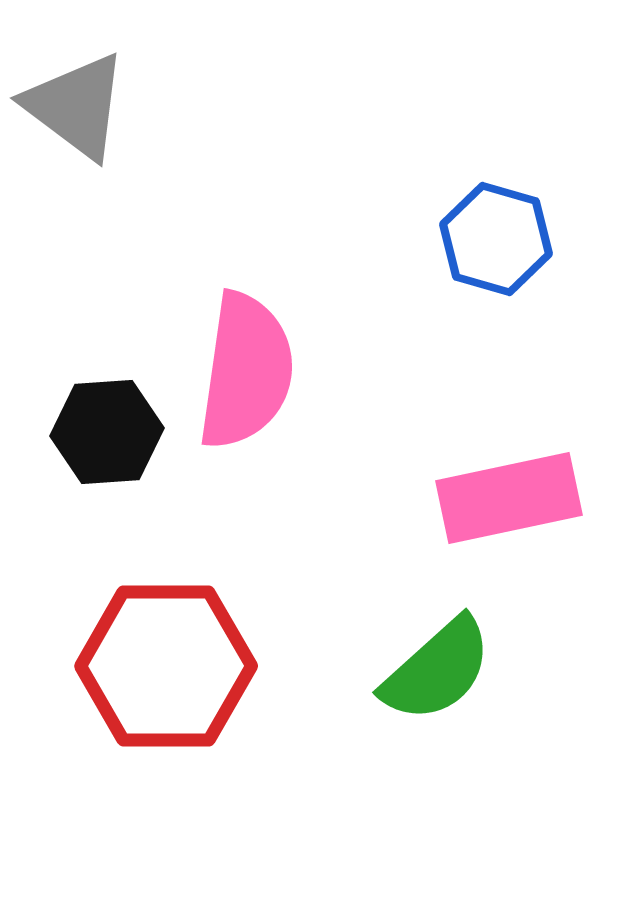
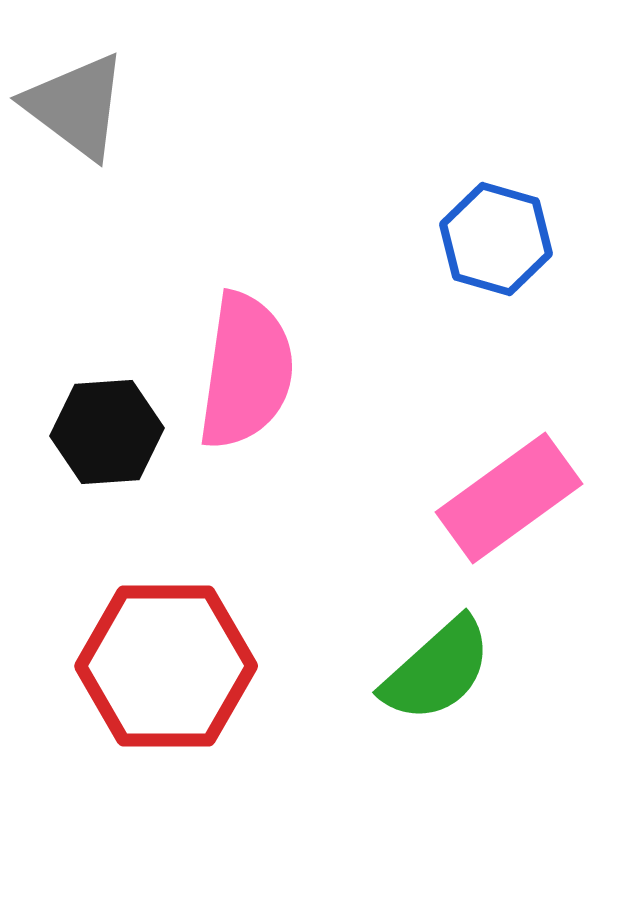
pink rectangle: rotated 24 degrees counterclockwise
